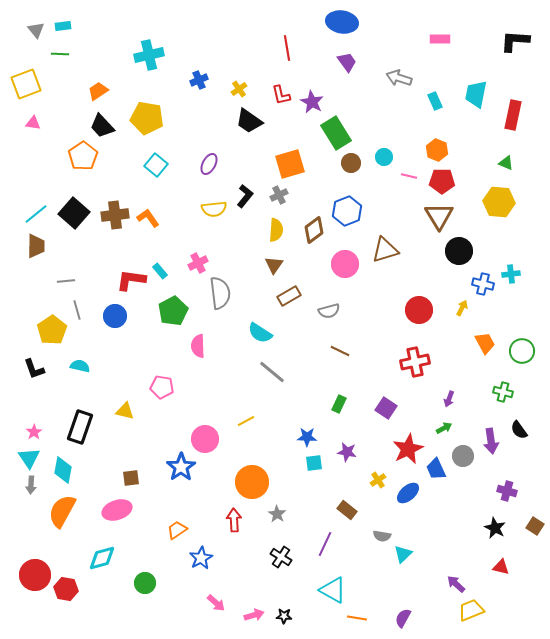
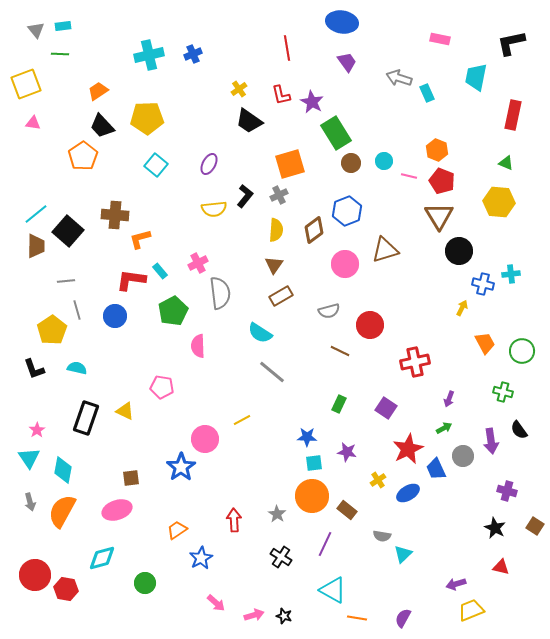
pink rectangle at (440, 39): rotated 12 degrees clockwise
black L-shape at (515, 41): moved 4 px left, 2 px down; rotated 16 degrees counterclockwise
blue cross at (199, 80): moved 6 px left, 26 px up
cyan trapezoid at (476, 94): moved 17 px up
cyan rectangle at (435, 101): moved 8 px left, 8 px up
yellow pentagon at (147, 118): rotated 12 degrees counterclockwise
cyan circle at (384, 157): moved 4 px down
red pentagon at (442, 181): rotated 20 degrees clockwise
black square at (74, 213): moved 6 px left, 18 px down
brown cross at (115, 215): rotated 12 degrees clockwise
orange L-shape at (148, 218): moved 8 px left, 21 px down; rotated 70 degrees counterclockwise
brown rectangle at (289, 296): moved 8 px left
red circle at (419, 310): moved 49 px left, 15 px down
cyan semicircle at (80, 366): moved 3 px left, 2 px down
yellow triangle at (125, 411): rotated 12 degrees clockwise
yellow line at (246, 421): moved 4 px left, 1 px up
black rectangle at (80, 427): moved 6 px right, 9 px up
pink star at (34, 432): moved 3 px right, 2 px up
orange circle at (252, 482): moved 60 px right, 14 px down
gray arrow at (31, 485): moved 1 px left, 17 px down; rotated 18 degrees counterclockwise
blue ellipse at (408, 493): rotated 10 degrees clockwise
purple arrow at (456, 584): rotated 60 degrees counterclockwise
black star at (284, 616): rotated 14 degrees clockwise
